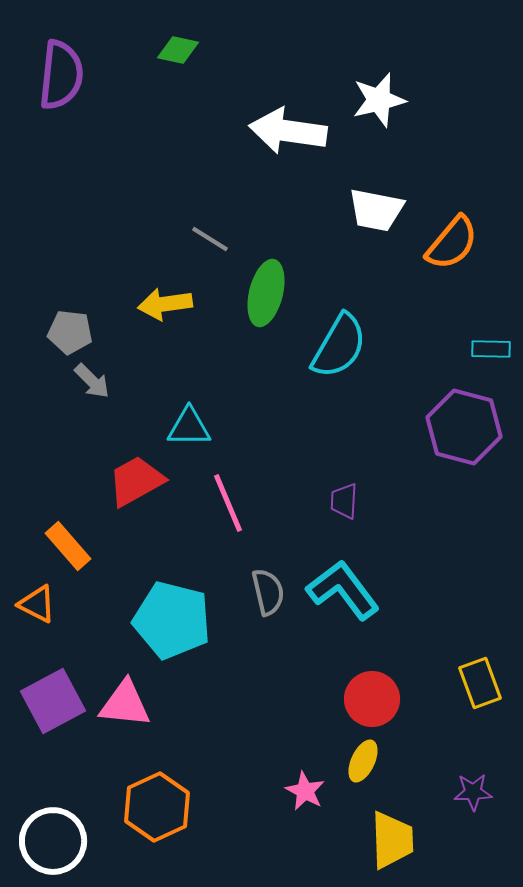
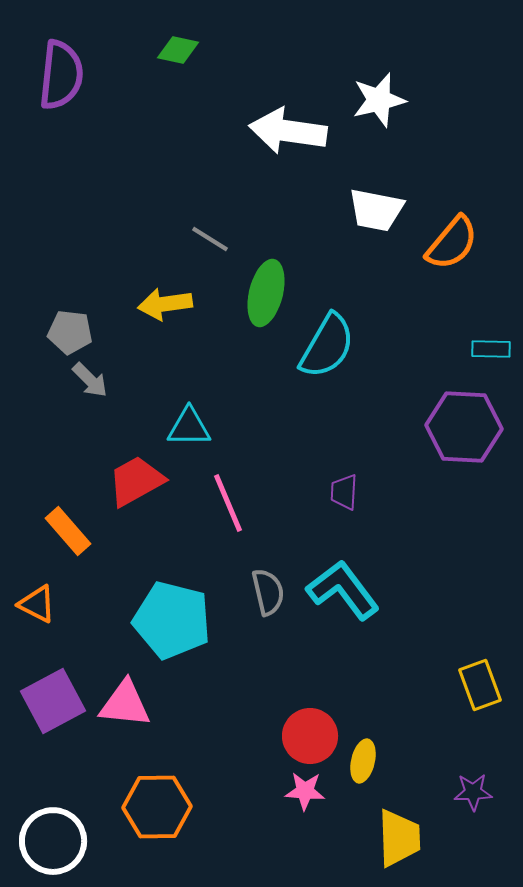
cyan semicircle: moved 12 px left
gray arrow: moved 2 px left, 1 px up
purple hexagon: rotated 12 degrees counterclockwise
purple trapezoid: moved 9 px up
orange rectangle: moved 15 px up
yellow rectangle: moved 2 px down
red circle: moved 62 px left, 37 px down
yellow ellipse: rotated 12 degrees counterclockwise
pink star: rotated 24 degrees counterclockwise
orange hexagon: rotated 24 degrees clockwise
yellow trapezoid: moved 7 px right, 2 px up
